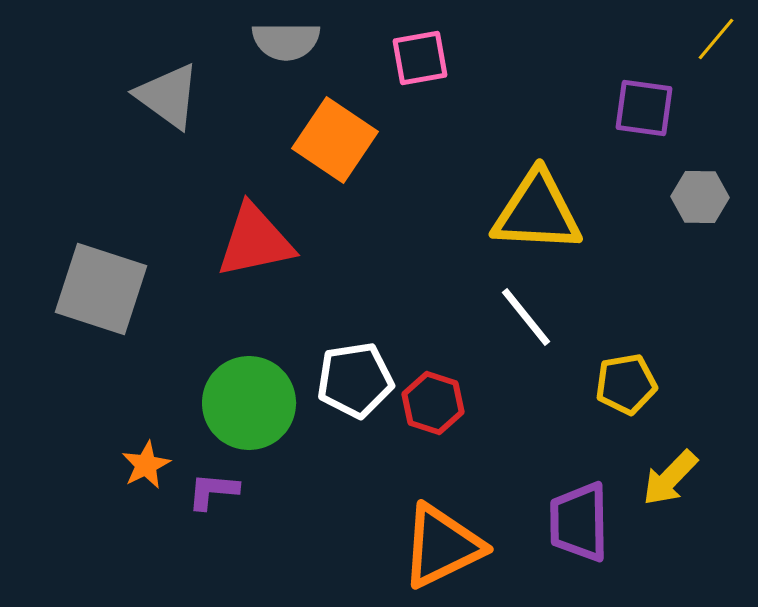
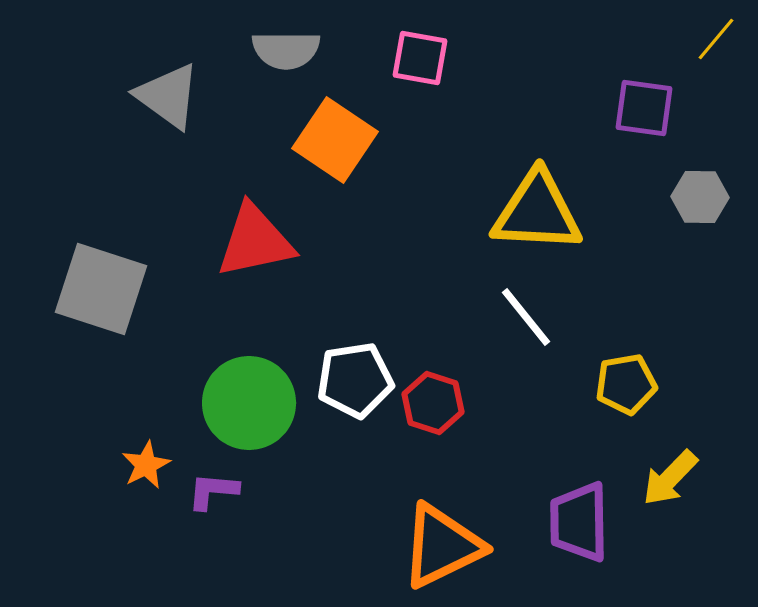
gray semicircle: moved 9 px down
pink square: rotated 20 degrees clockwise
